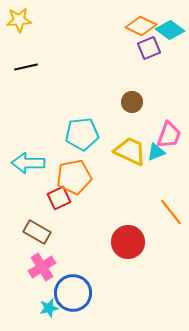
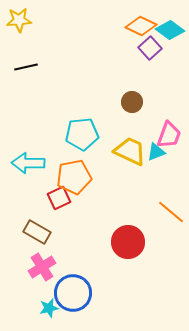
purple square: moved 1 px right; rotated 20 degrees counterclockwise
orange line: rotated 12 degrees counterclockwise
